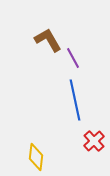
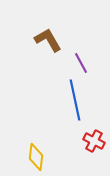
purple line: moved 8 px right, 5 px down
red cross: rotated 20 degrees counterclockwise
